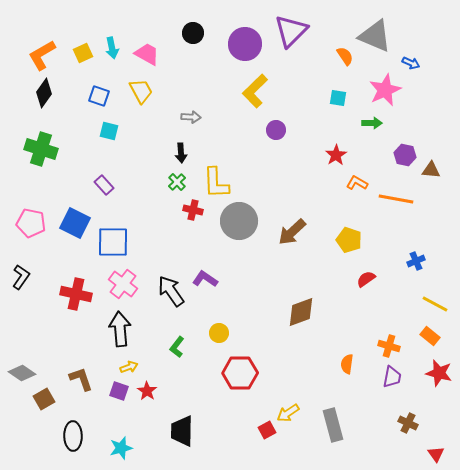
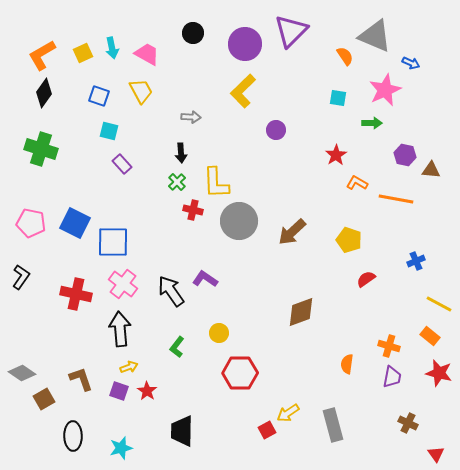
yellow L-shape at (255, 91): moved 12 px left
purple rectangle at (104, 185): moved 18 px right, 21 px up
yellow line at (435, 304): moved 4 px right
